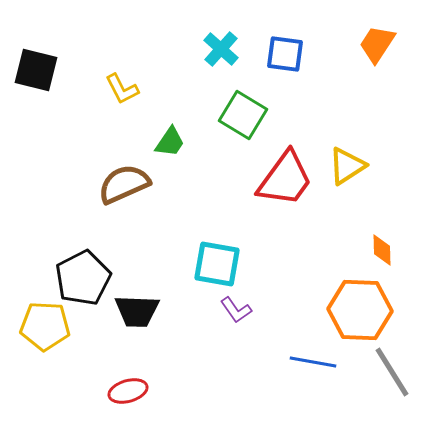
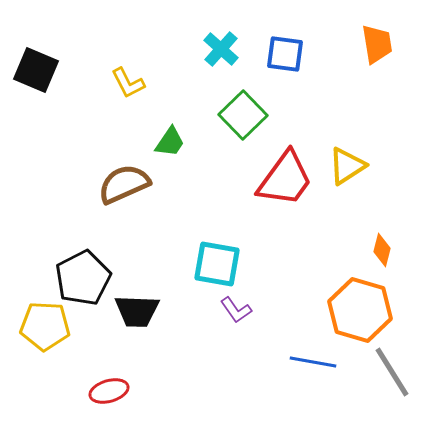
orange trapezoid: rotated 138 degrees clockwise
black square: rotated 9 degrees clockwise
yellow L-shape: moved 6 px right, 6 px up
green square: rotated 15 degrees clockwise
orange diamond: rotated 16 degrees clockwise
orange hexagon: rotated 14 degrees clockwise
red ellipse: moved 19 px left
